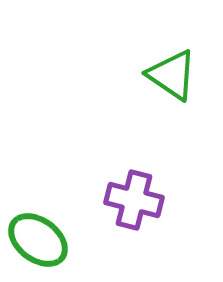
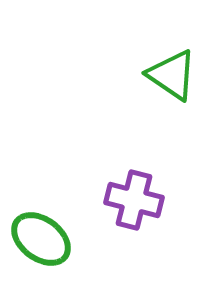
green ellipse: moved 3 px right, 1 px up
